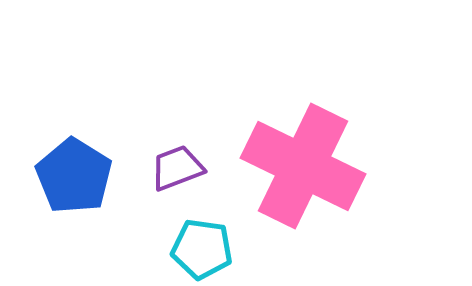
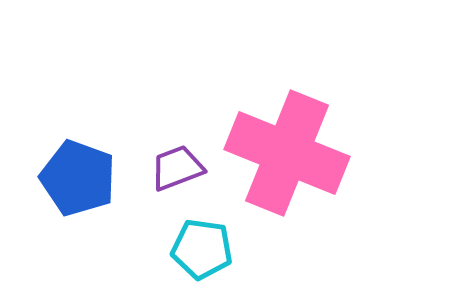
pink cross: moved 16 px left, 13 px up; rotated 4 degrees counterclockwise
blue pentagon: moved 4 px right, 2 px down; rotated 12 degrees counterclockwise
